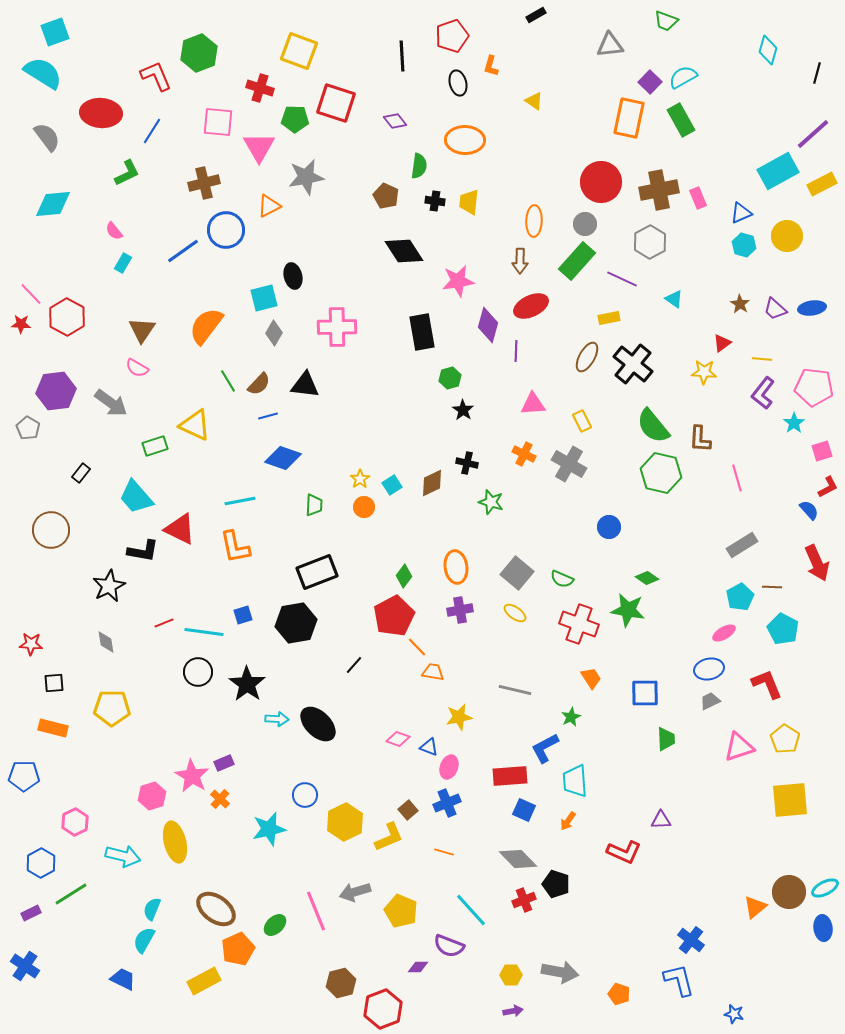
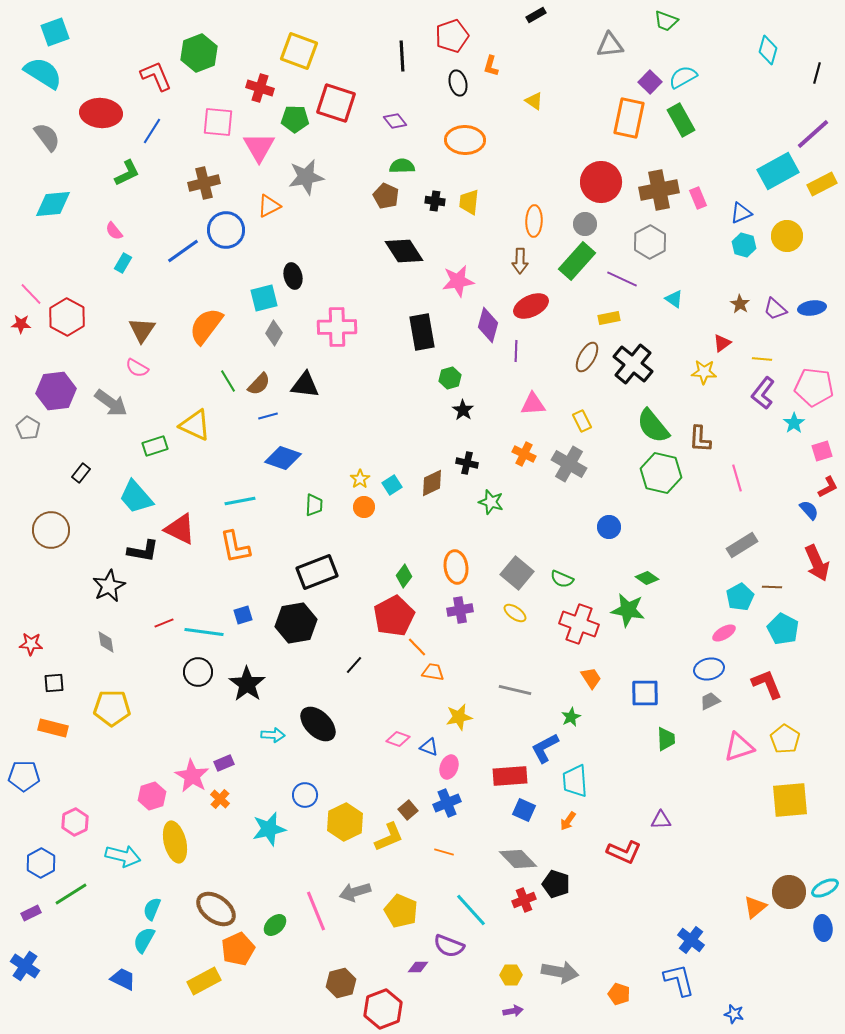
green semicircle at (419, 166): moved 17 px left; rotated 100 degrees counterclockwise
cyan arrow at (277, 719): moved 4 px left, 16 px down
